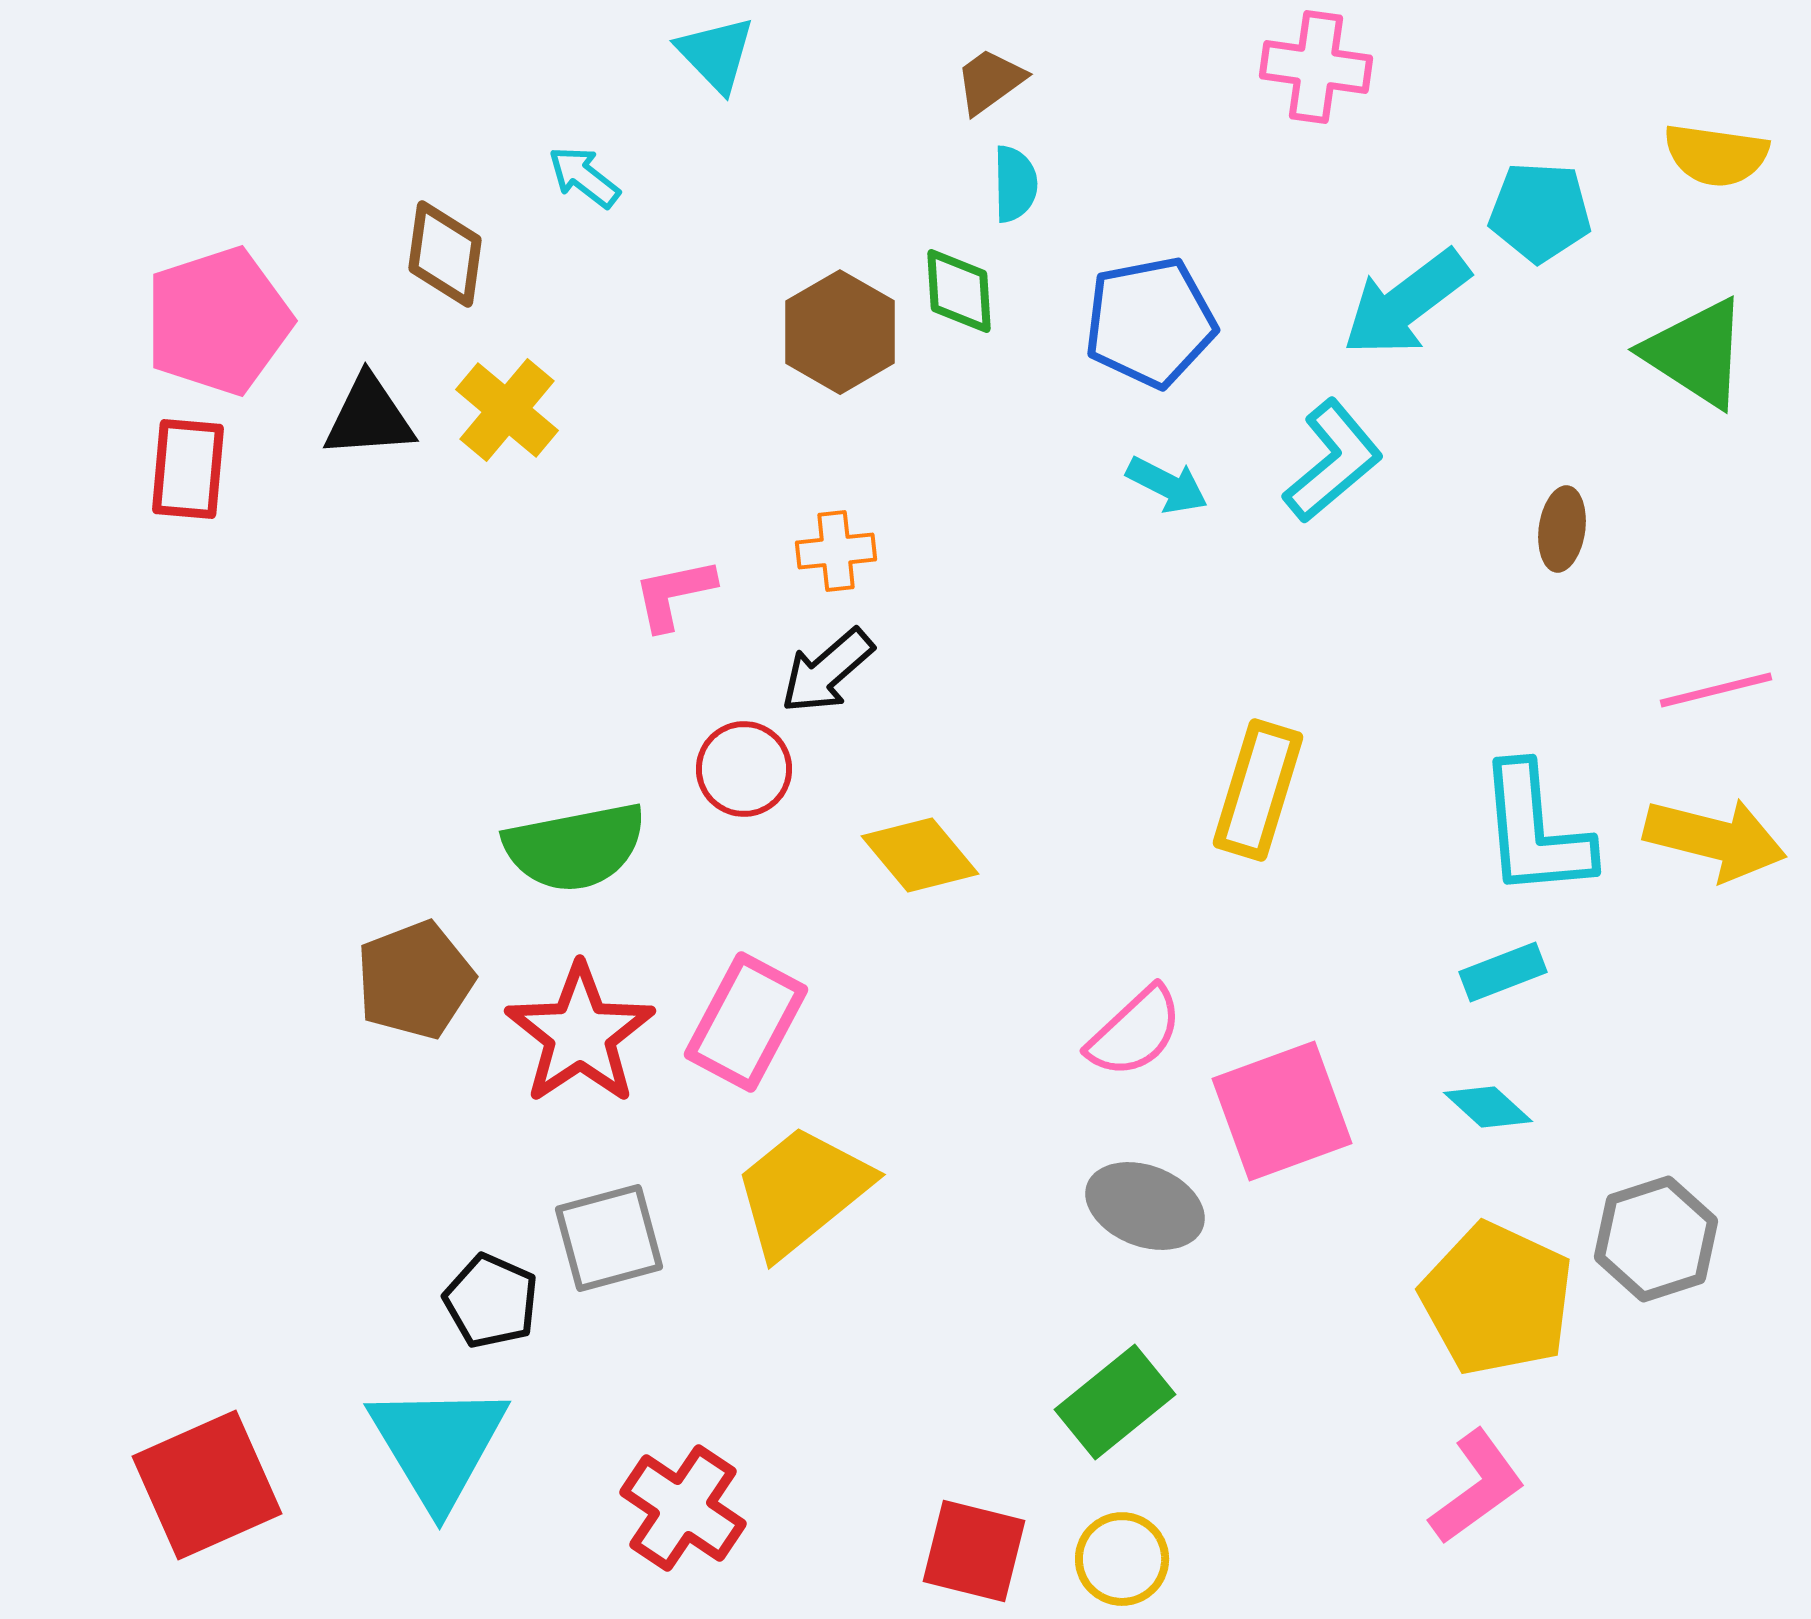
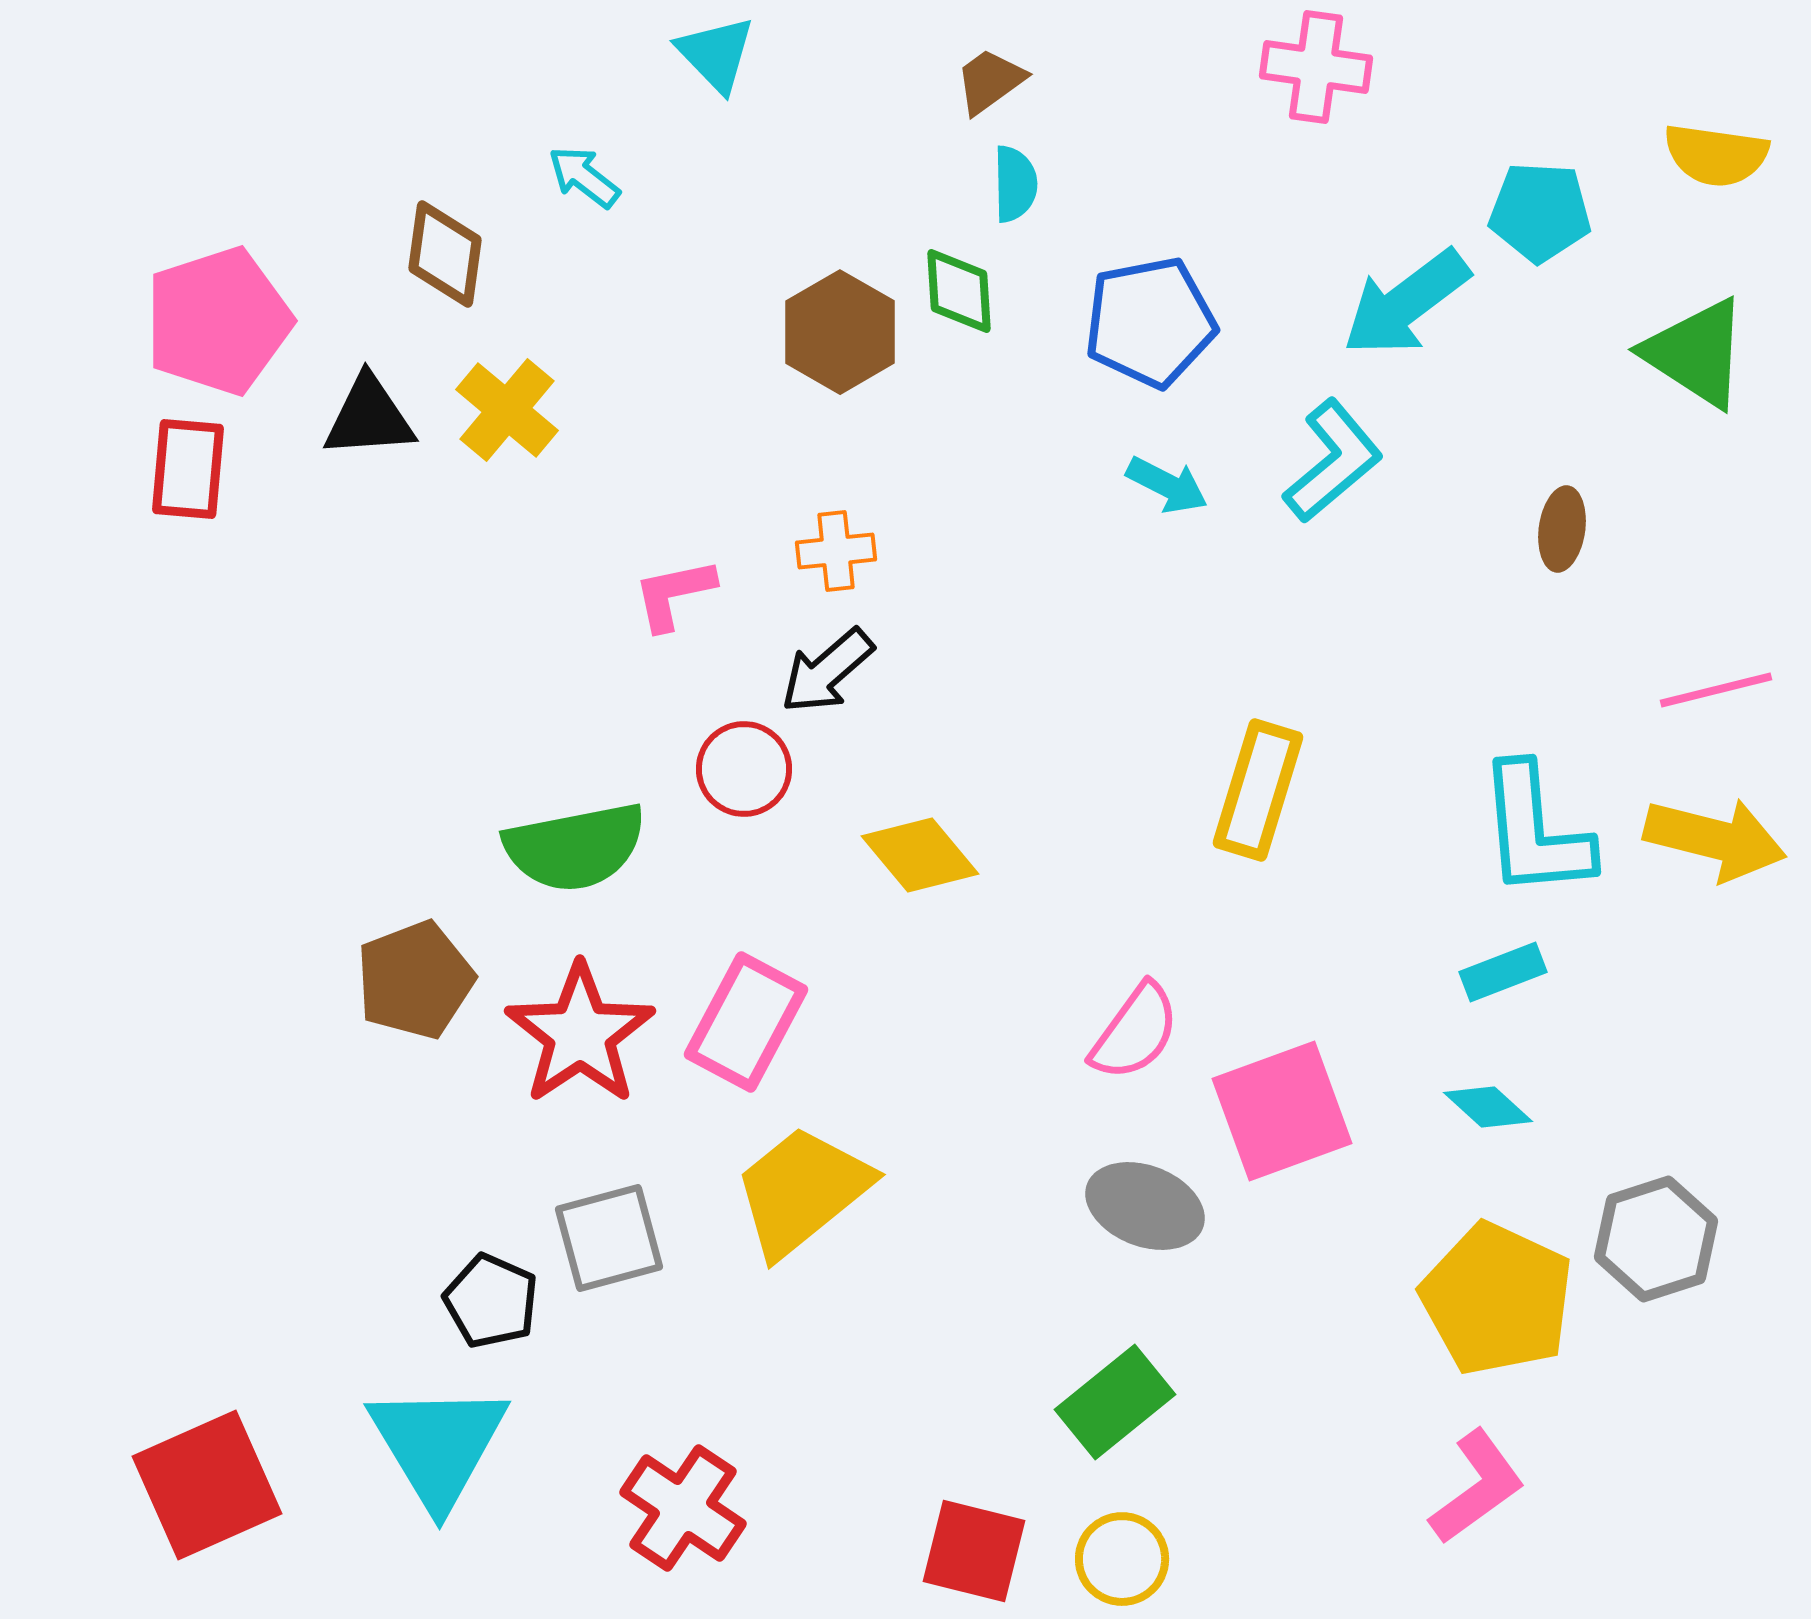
pink semicircle at (1135, 1032): rotated 11 degrees counterclockwise
